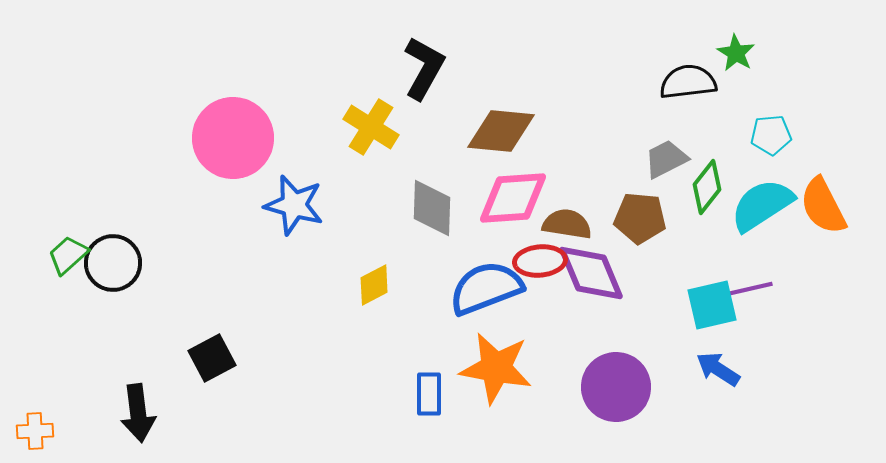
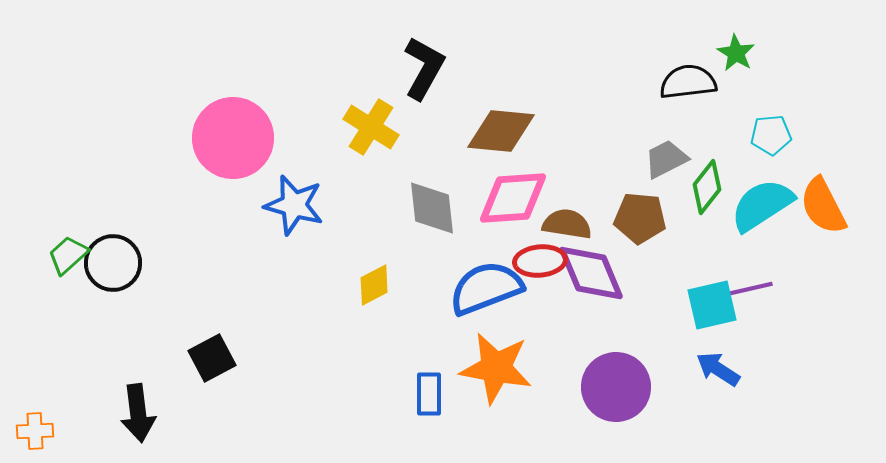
gray diamond: rotated 8 degrees counterclockwise
